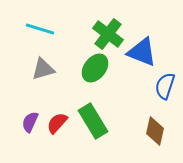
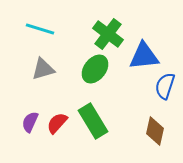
blue triangle: moved 2 px right, 4 px down; rotated 28 degrees counterclockwise
green ellipse: moved 1 px down
